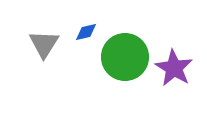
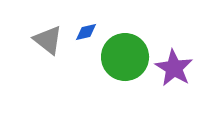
gray triangle: moved 4 px right, 4 px up; rotated 24 degrees counterclockwise
